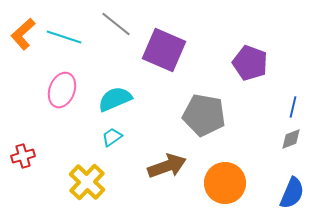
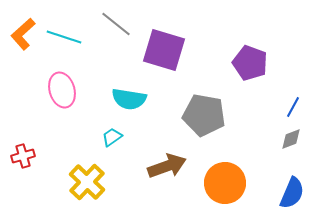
purple square: rotated 6 degrees counterclockwise
pink ellipse: rotated 36 degrees counterclockwise
cyan semicircle: moved 14 px right; rotated 148 degrees counterclockwise
blue line: rotated 15 degrees clockwise
